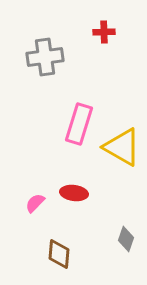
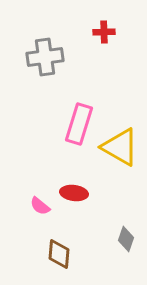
yellow triangle: moved 2 px left
pink semicircle: moved 5 px right, 3 px down; rotated 95 degrees counterclockwise
